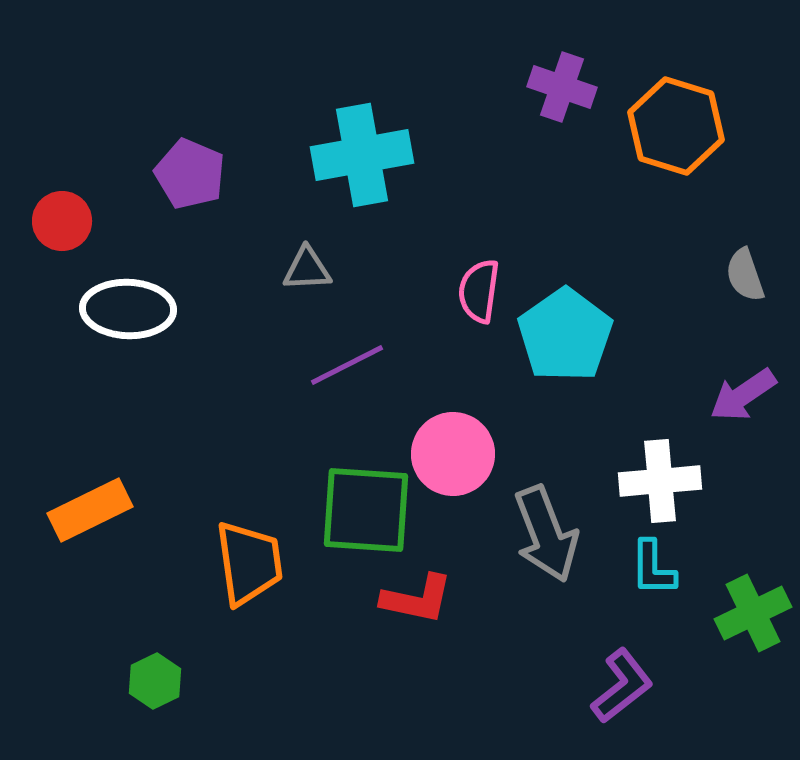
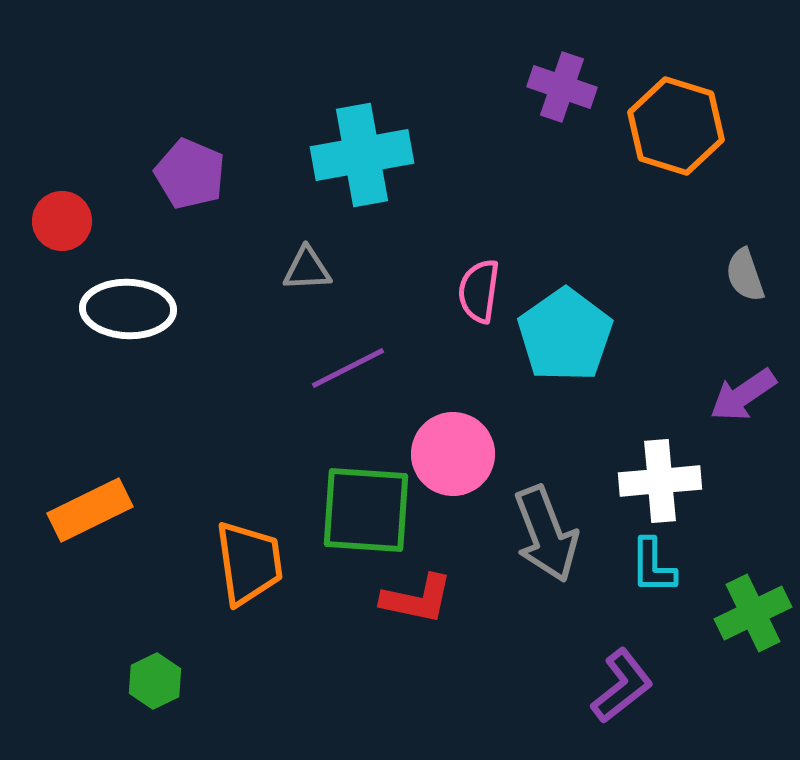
purple line: moved 1 px right, 3 px down
cyan L-shape: moved 2 px up
